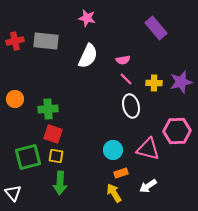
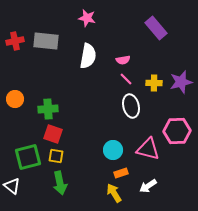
white semicircle: rotated 15 degrees counterclockwise
green arrow: rotated 15 degrees counterclockwise
white triangle: moved 1 px left, 7 px up; rotated 12 degrees counterclockwise
